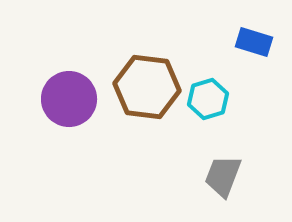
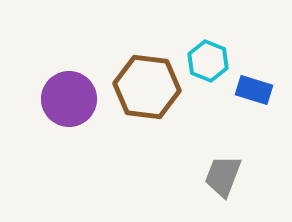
blue rectangle: moved 48 px down
cyan hexagon: moved 38 px up; rotated 21 degrees counterclockwise
